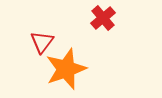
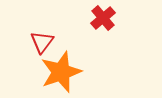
orange star: moved 5 px left, 3 px down
